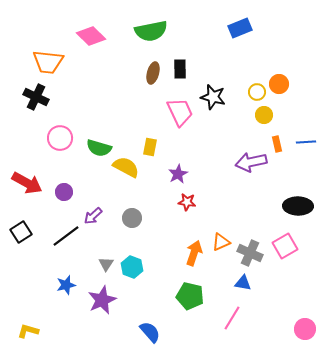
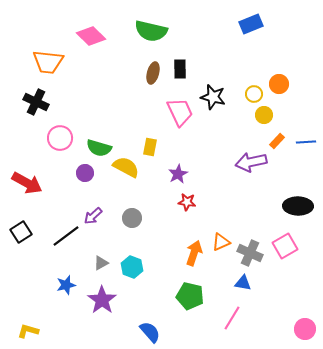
blue rectangle at (240, 28): moved 11 px right, 4 px up
green semicircle at (151, 31): rotated 24 degrees clockwise
yellow circle at (257, 92): moved 3 px left, 2 px down
black cross at (36, 97): moved 5 px down
orange rectangle at (277, 144): moved 3 px up; rotated 56 degrees clockwise
purple circle at (64, 192): moved 21 px right, 19 px up
gray triangle at (106, 264): moved 5 px left, 1 px up; rotated 28 degrees clockwise
purple star at (102, 300): rotated 12 degrees counterclockwise
